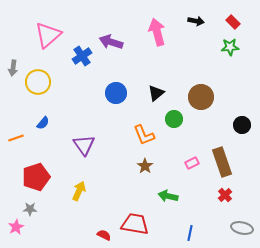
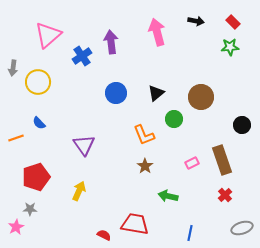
purple arrow: rotated 65 degrees clockwise
blue semicircle: moved 4 px left; rotated 96 degrees clockwise
brown rectangle: moved 2 px up
gray ellipse: rotated 30 degrees counterclockwise
